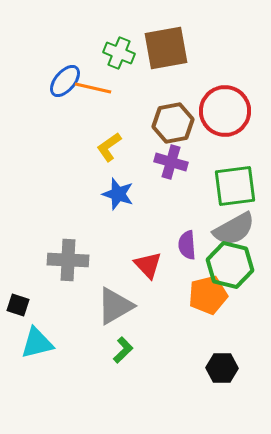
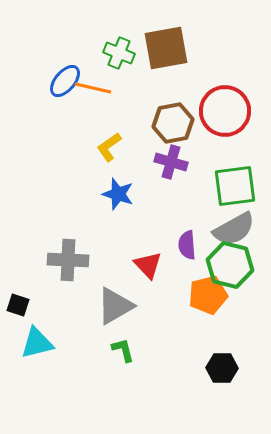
green L-shape: rotated 60 degrees counterclockwise
